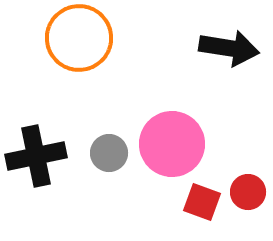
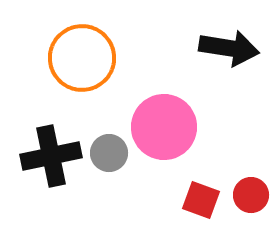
orange circle: moved 3 px right, 20 px down
pink circle: moved 8 px left, 17 px up
black cross: moved 15 px right
red circle: moved 3 px right, 3 px down
red square: moved 1 px left, 2 px up
